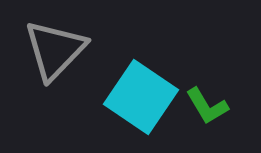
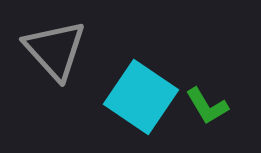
gray triangle: rotated 26 degrees counterclockwise
